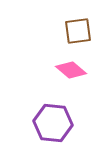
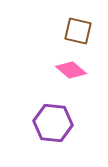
brown square: rotated 20 degrees clockwise
